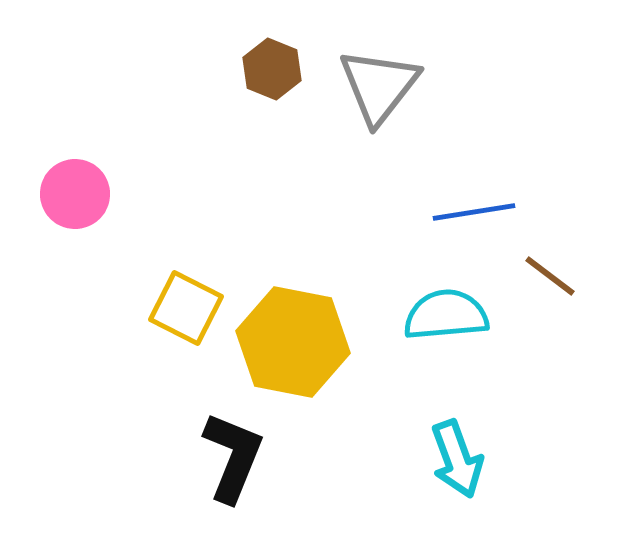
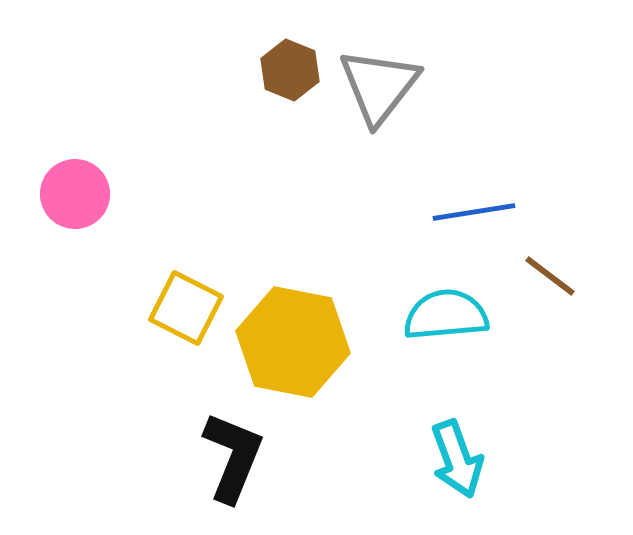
brown hexagon: moved 18 px right, 1 px down
